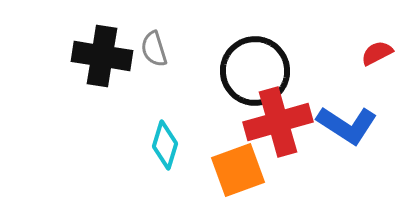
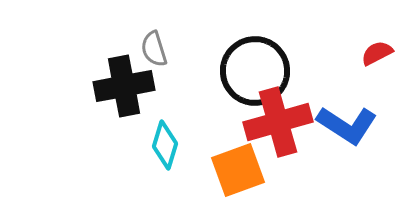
black cross: moved 22 px right, 30 px down; rotated 20 degrees counterclockwise
